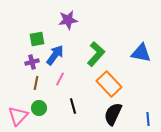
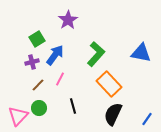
purple star: rotated 24 degrees counterclockwise
green square: rotated 21 degrees counterclockwise
brown line: moved 2 px right, 2 px down; rotated 32 degrees clockwise
blue line: moved 1 px left; rotated 40 degrees clockwise
